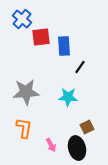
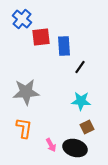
cyan star: moved 13 px right, 4 px down
black ellipse: moved 2 px left; rotated 60 degrees counterclockwise
